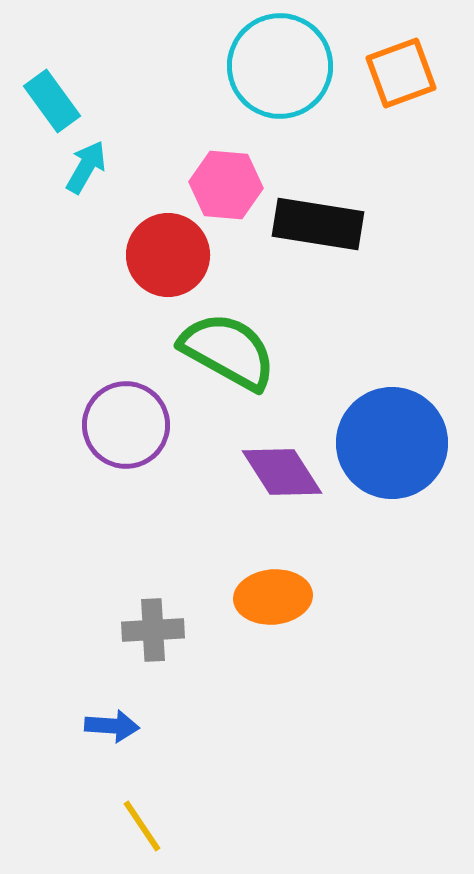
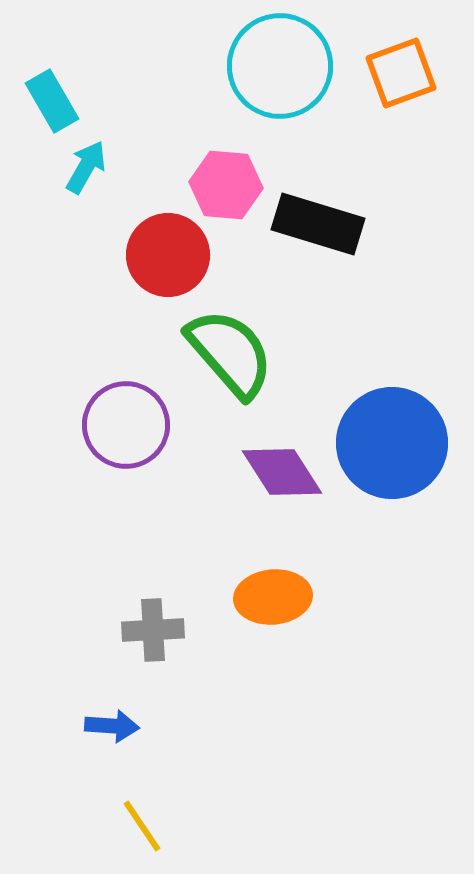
cyan rectangle: rotated 6 degrees clockwise
black rectangle: rotated 8 degrees clockwise
green semicircle: moved 2 px right, 2 px down; rotated 20 degrees clockwise
